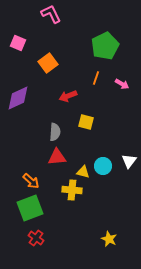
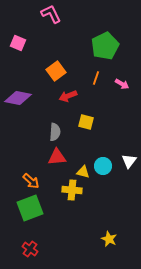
orange square: moved 8 px right, 8 px down
purple diamond: rotated 36 degrees clockwise
red cross: moved 6 px left, 11 px down
